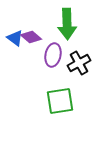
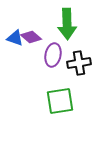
blue triangle: rotated 18 degrees counterclockwise
black cross: rotated 20 degrees clockwise
